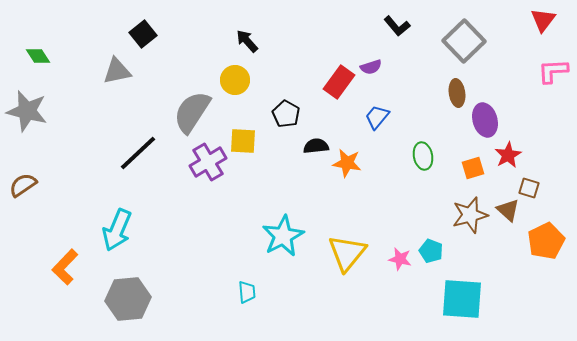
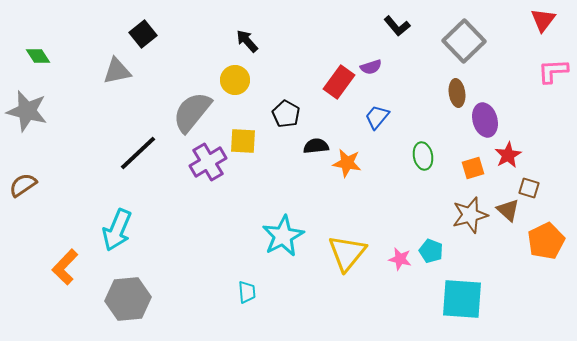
gray semicircle: rotated 6 degrees clockwise
